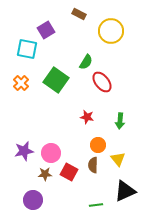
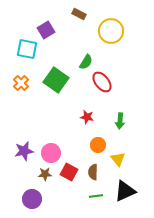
brown semicircle: moved 7 px down
purple circle: moved 1 px left, 1 px up
green line: moved 9 px up
